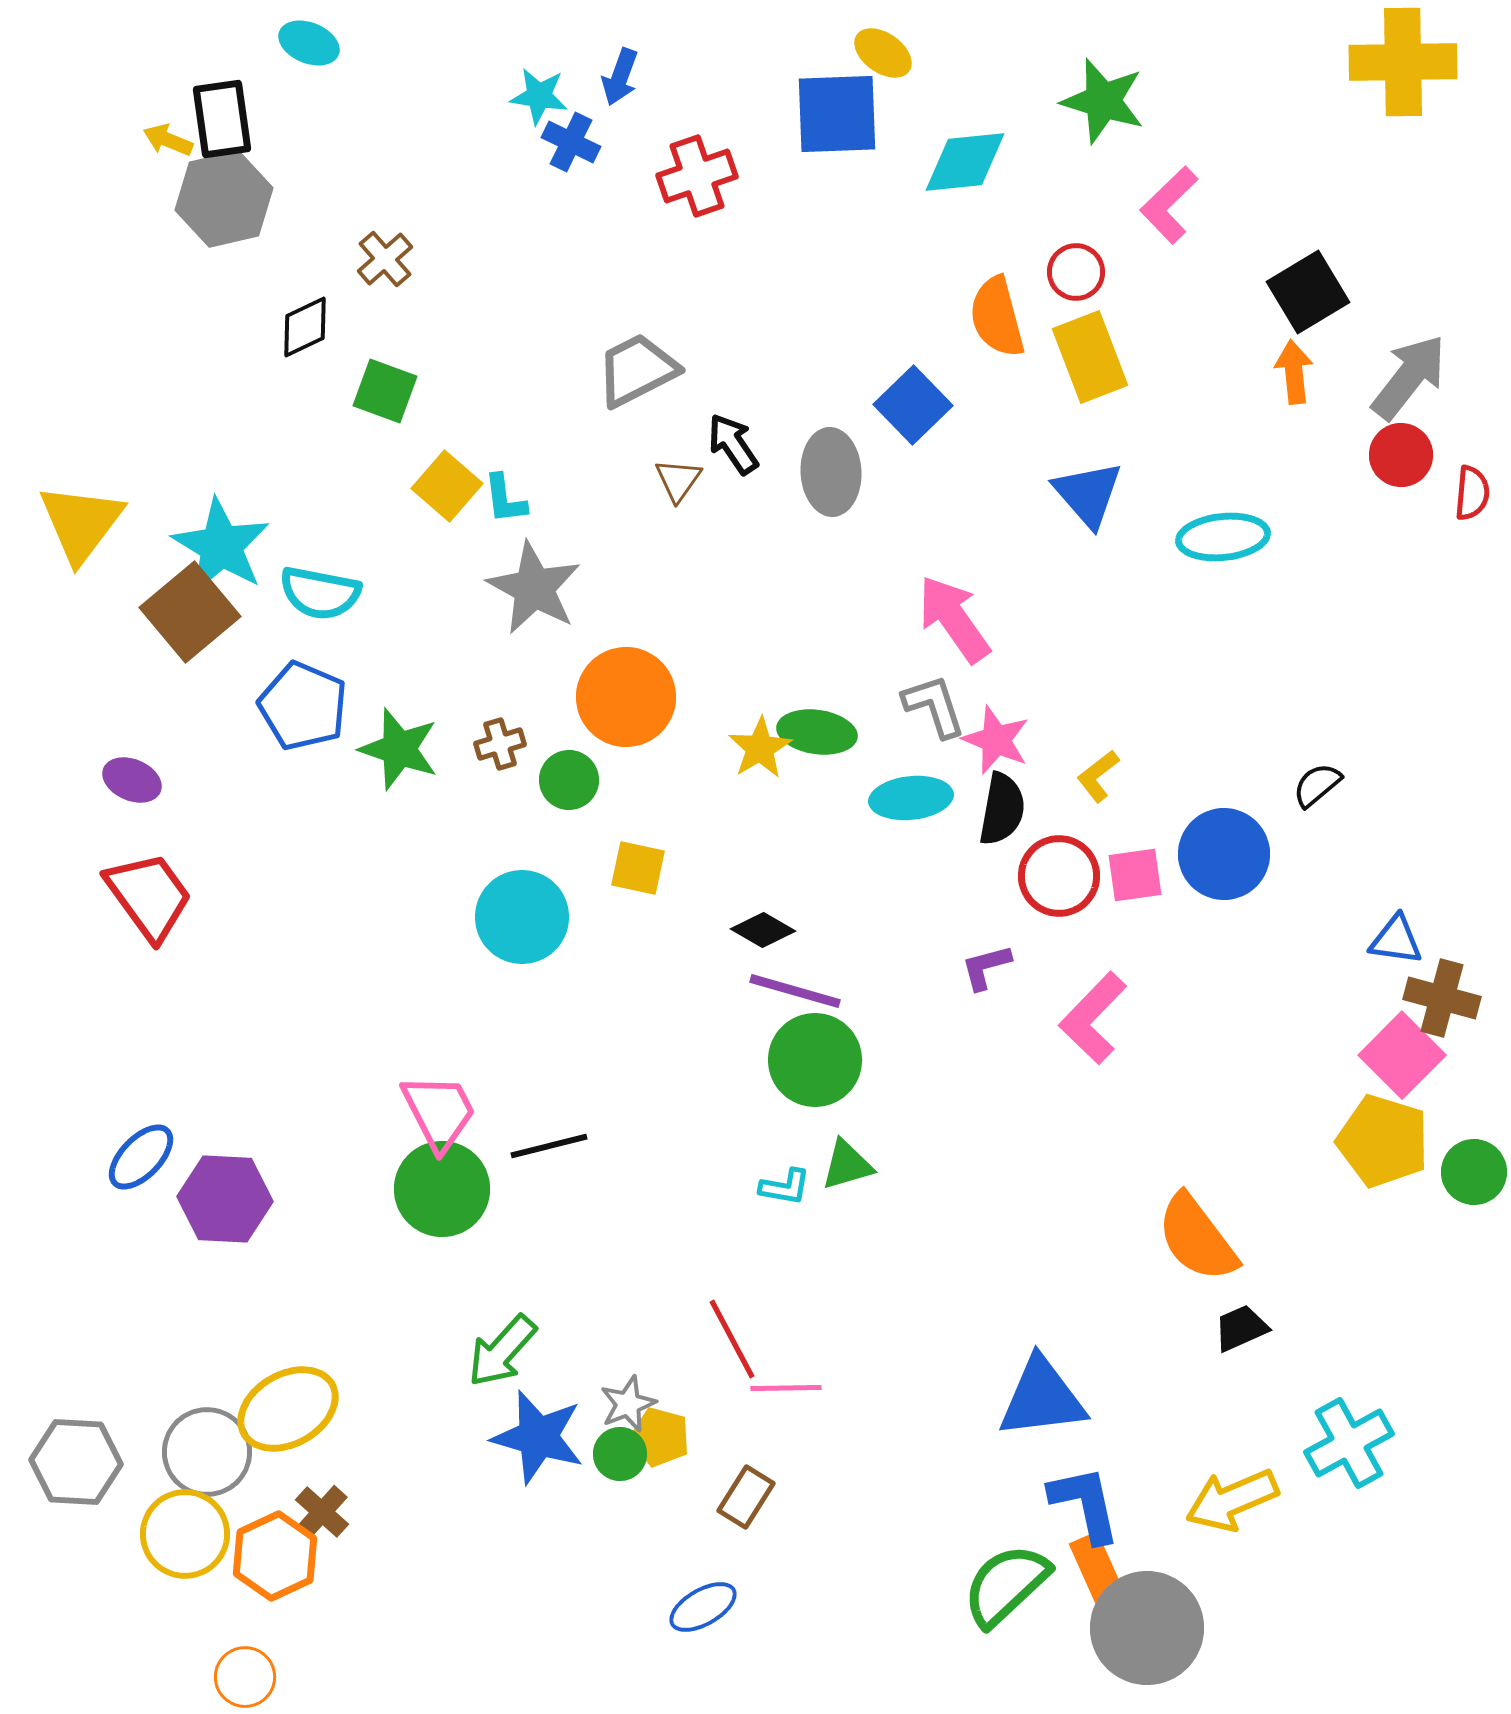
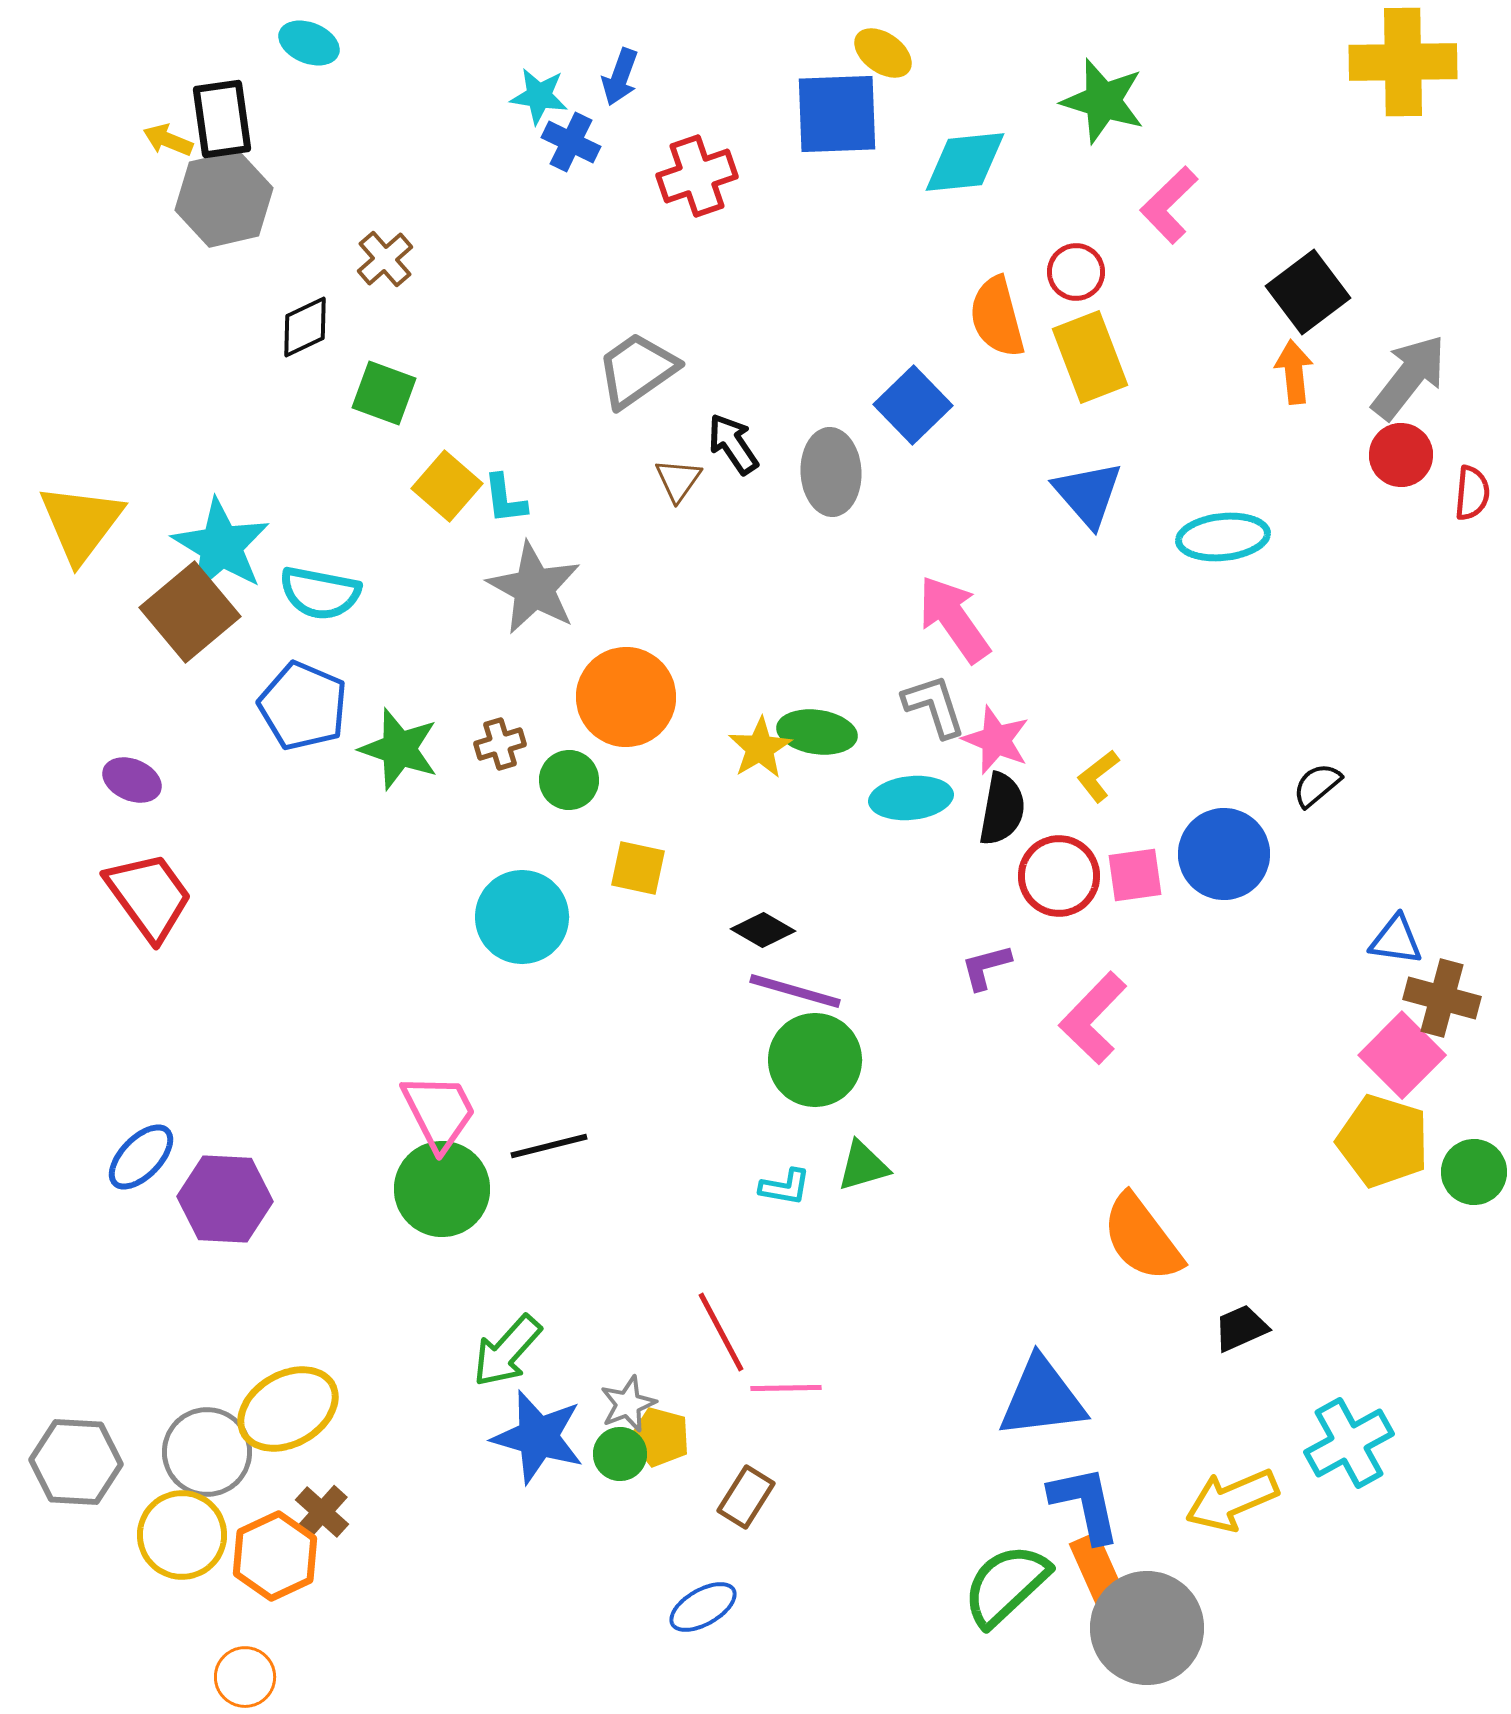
black square at (1308, 292): rotated 6 degrees counterclockwise
gray trapezoid at (637, 370): rotated 8 degrees counterclockwise
green square at (385, 391): moved 1 px left, 2 px down
green triangle at (847, 1165): moved 16 px right, 1 px down
orange semicircle at (1197, 1238): moved 55 px left
red line at (732, 1339): moved 11 px left, 7 px up
green arrow at (502, 1351): moved 5 px right
yellow circle at (185, 1534): moved 3 px left, 1 px down
